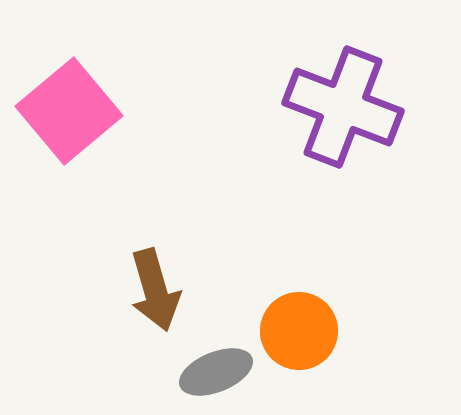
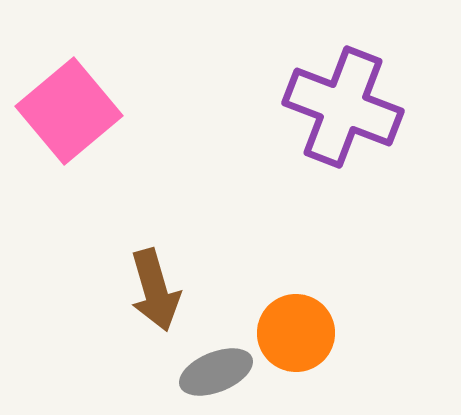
orange circle: moved 3 px left, 2 px down
